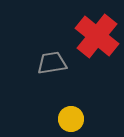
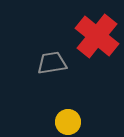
yellow circle: moved 3 px left, 3 px down
